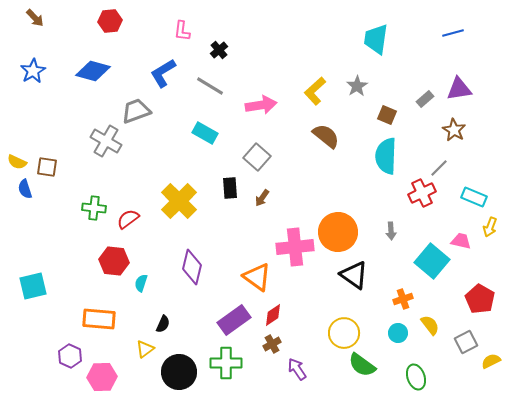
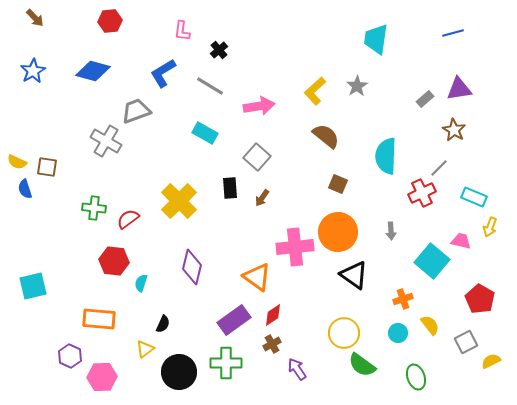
pink arrow at (261, 105): moved 2 px left, 1 px down
brown square at (387, 115): moved 49 px left, 69 px down
